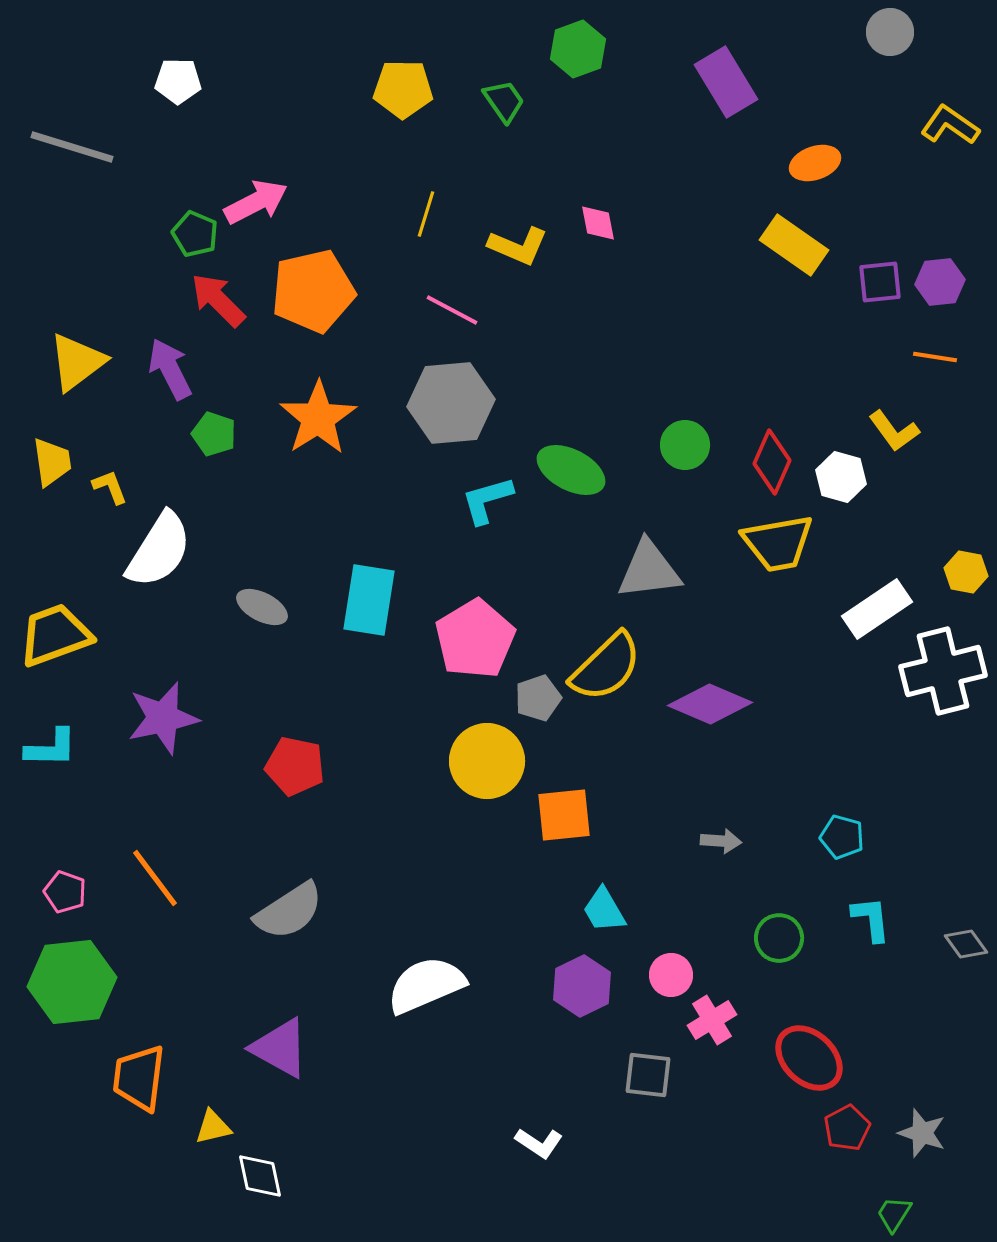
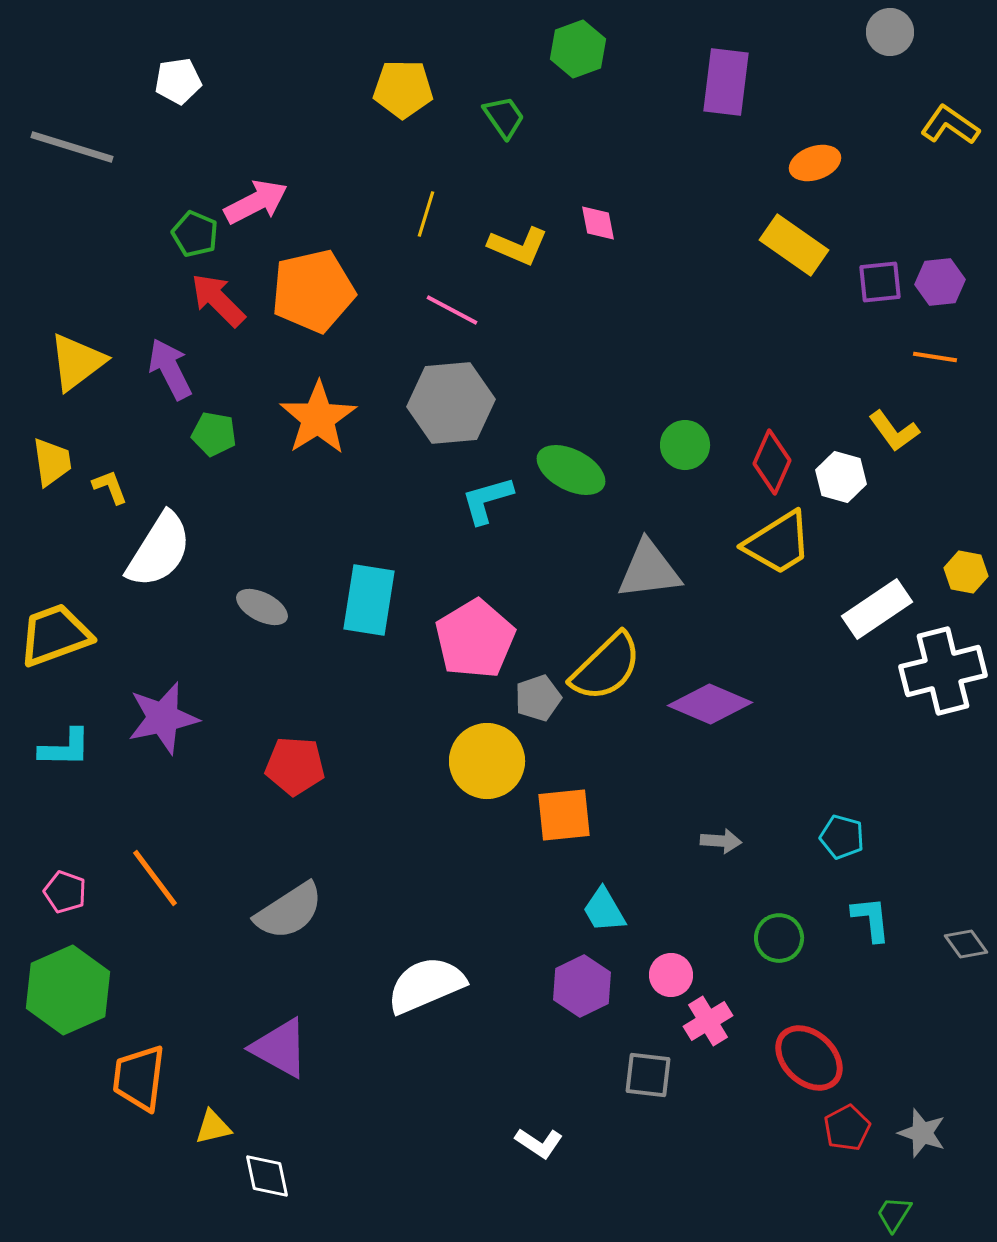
white pentagon at (178, 81): rotated 9 degrees counterclockwise
purple rectangle at (726, 82): rotated 38 degrees clockwise
green trapezoid at (504, 101): moved 16 px down
green pentagon at (214, 434): rotated 9 degrees counterclockwise
yellow trapezoid at (778, 543): rotated 22 degrees counterclockwise
cyan L-shape at (51, 748): moved 14 px right
red pentagon at (295, 766): rotated 8 degrees counterclockwise
green hexagon at (72, 982): moved 4 px left, 8 px down; rotated 18 degrees counterclockwise
pink cross at (712, 1020): moved 4 px left, 1 px down
white diamond at (260, 1176): moved 7 px right
